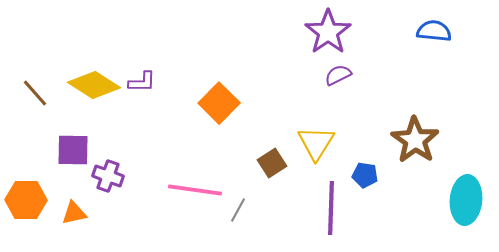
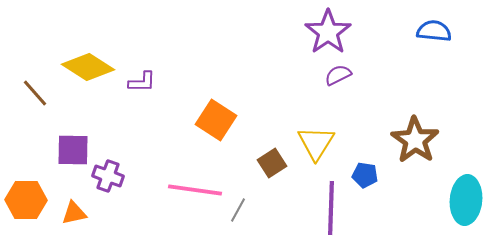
yellow diamond: moved 6 px left, 18 px up
orange square: moved 3 px left, 17 px down; rotated 12 degrees counterclockwise
